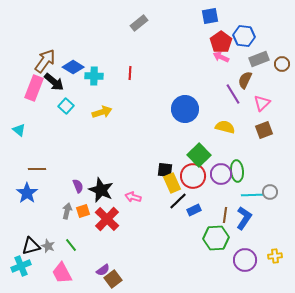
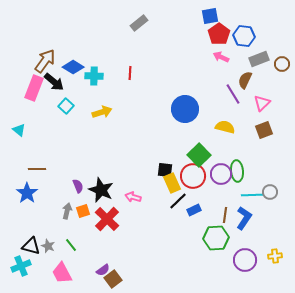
red pentagon at (221, 42): moved 2 px left, 8 px up
black triangle at (31, 246): rotated 30 degrees clockwise
